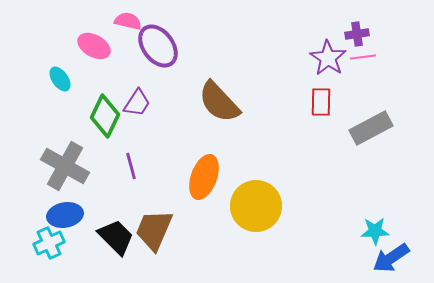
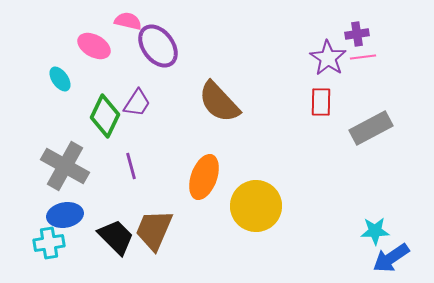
cyan cross: rotated 16 degrees clockwise
